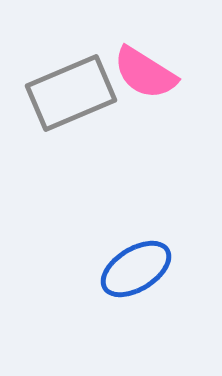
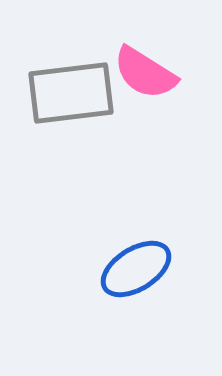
gray rectangle: rotated 16 degrees clockwise
